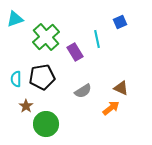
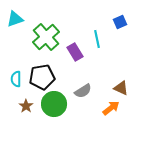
green circle: moved 8 px right, 20 px up
